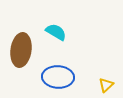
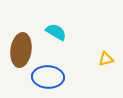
blue ellipse: moved 10 px left
yellow triangle: moved 26 px up; rotated 28 degrees clockwise
